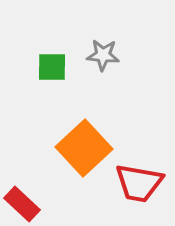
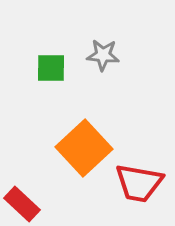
green square: moved 1 px left, 1 px down
